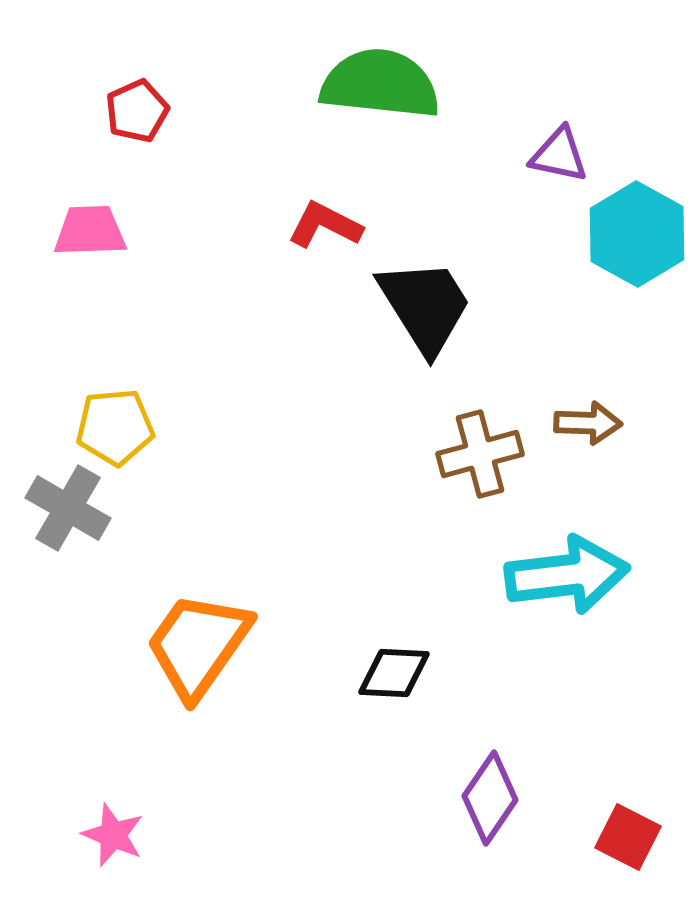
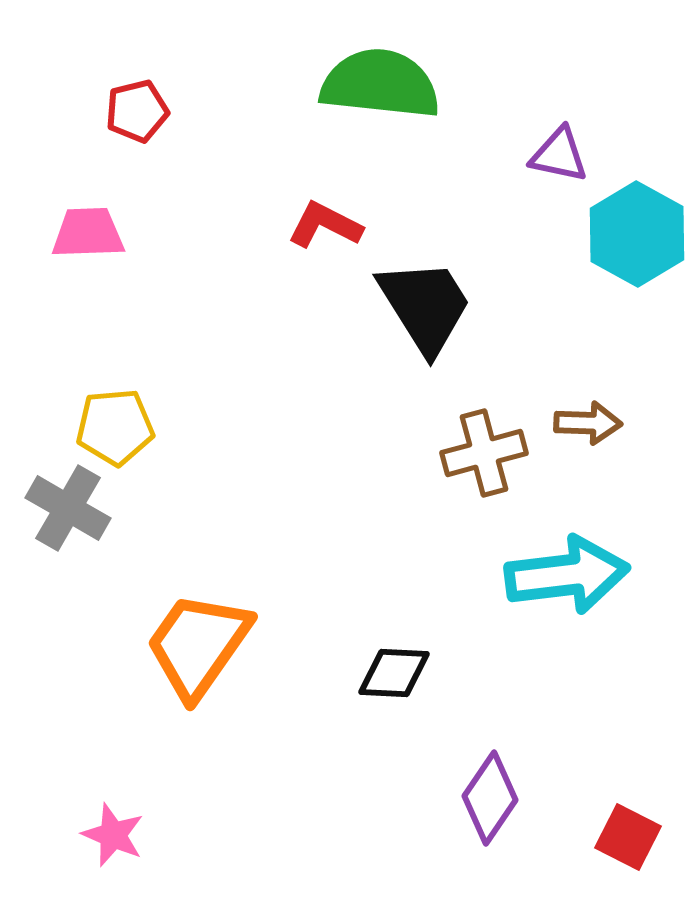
red pentagon: rotated 10 degrees clockwise
pink trapezoid: moved 2 px left, 2 px down
brown cross: moved 4 px right, 1 px up
